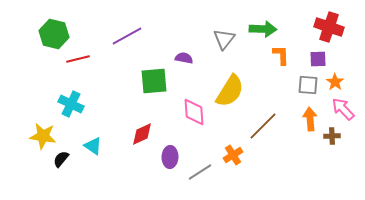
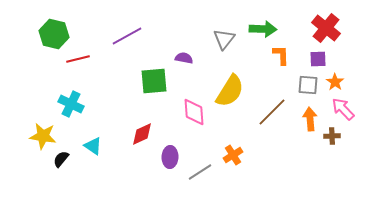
red cross: moved 3 px left, 1 px down; rotated 20 degrees clockwise
brown line: moved 9 px right, 14 px up
